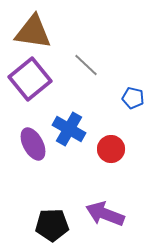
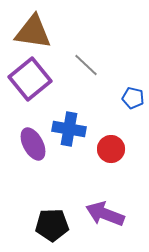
blue cross: rotated 20 degrees counterclockwise
